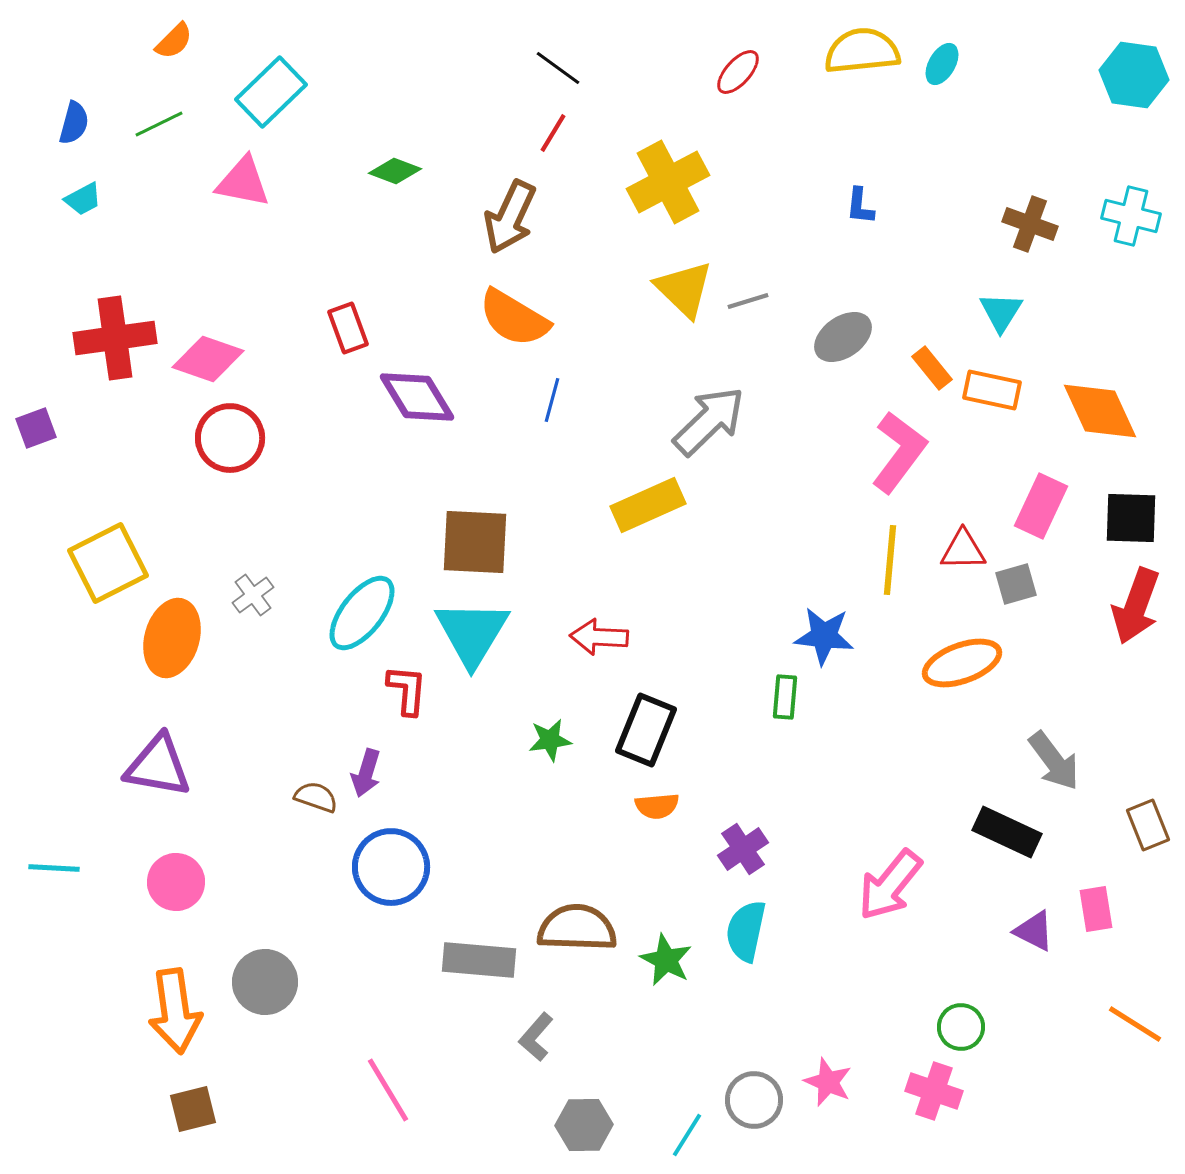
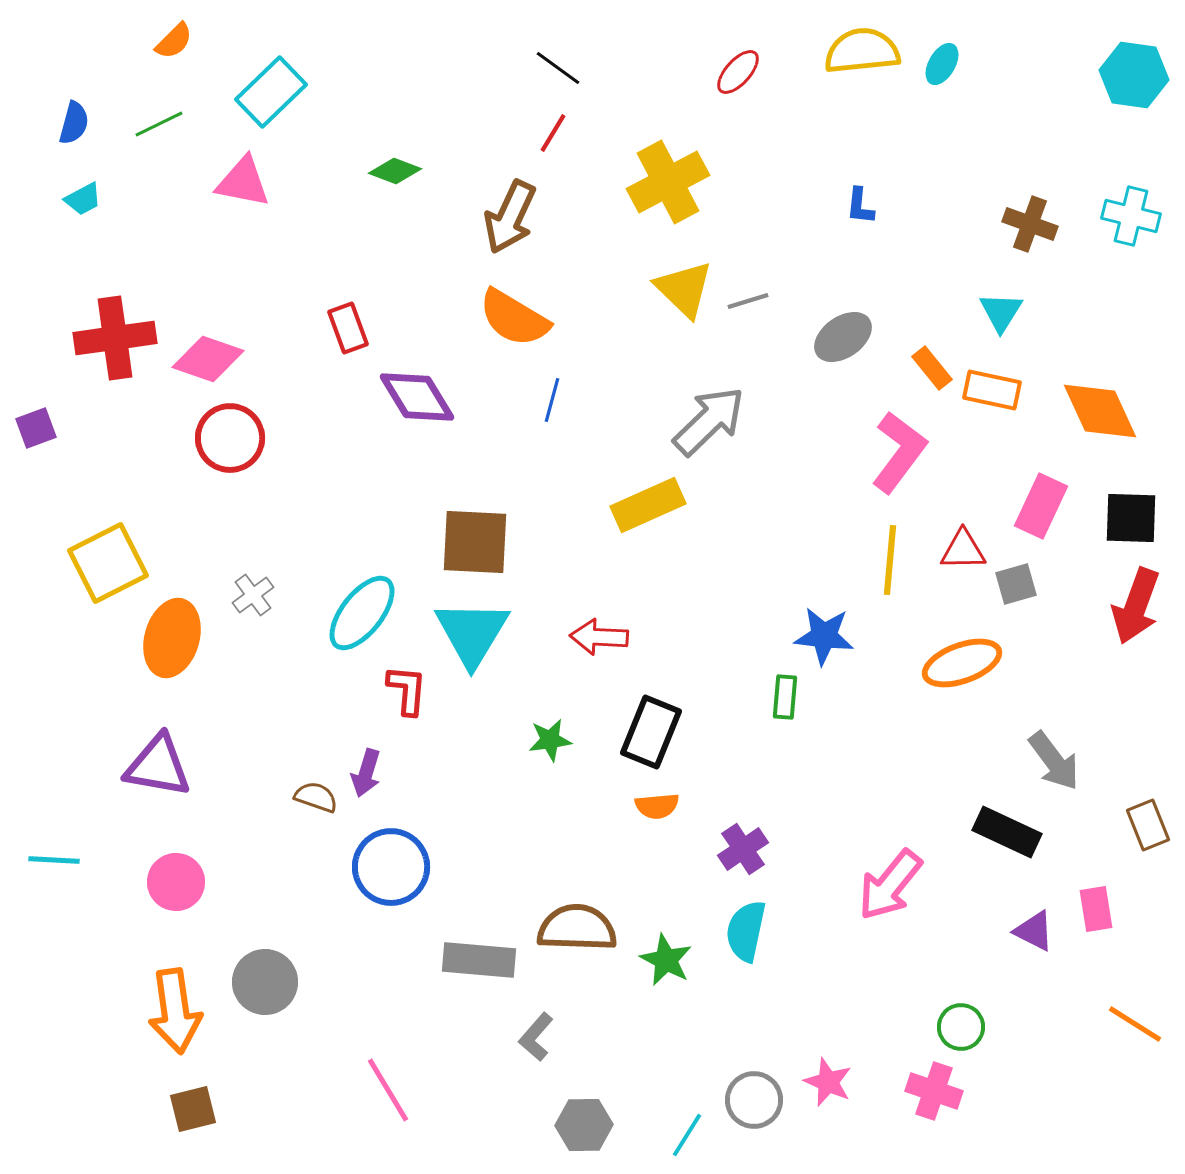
black rectangle at (646, 730): moved 5 px right, 2 px down
cyan line at (54, 868): moved 8 px up
